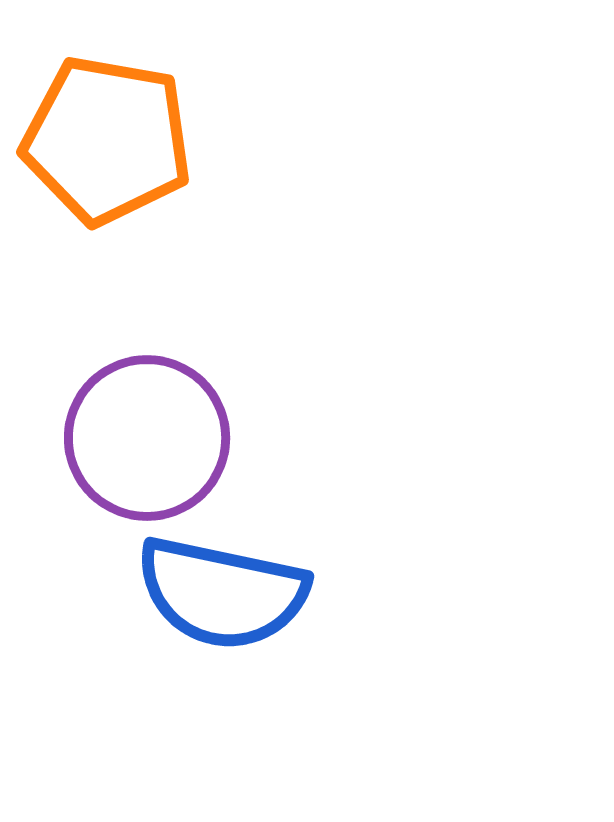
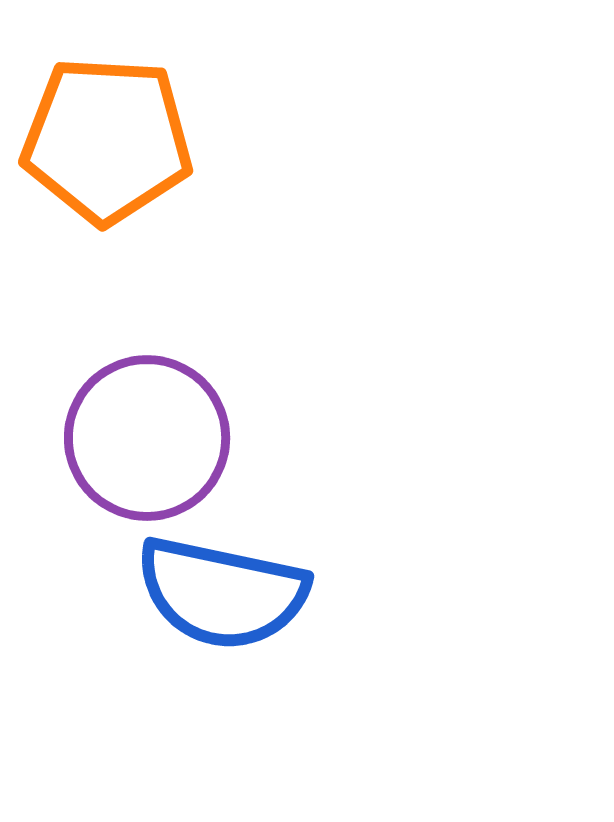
orange pentagon: rotated 7 degrees counterclockwise
